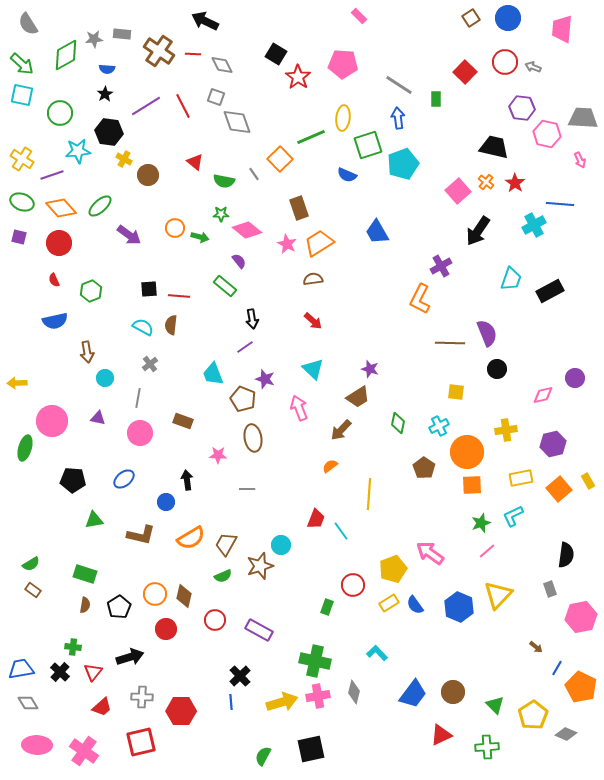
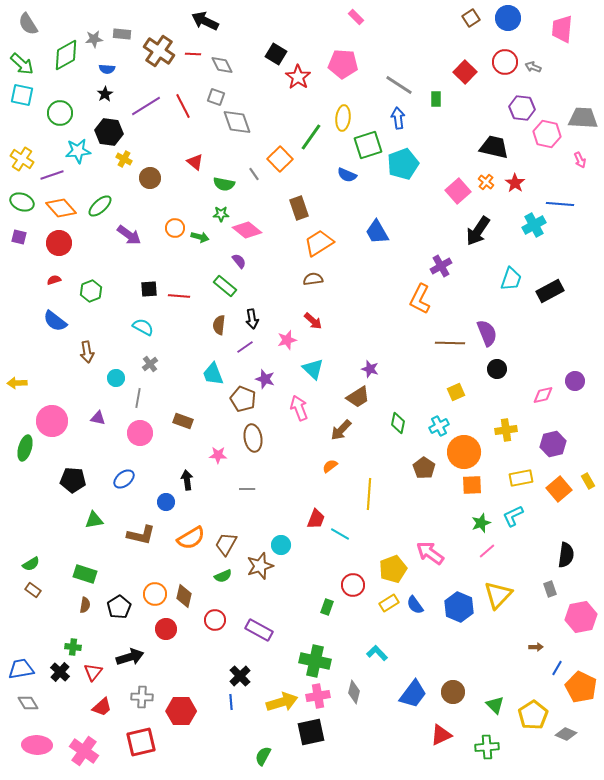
pink rectangle at (359, 16): moved 3 px left, 1 px down
green line at (311, 137): rotated 32 degrees counterclockwise
brown circle at (148, 175): moved 2 px right, 3 px down
green semicircle at (224, 181): moved 3 px down
pink star at (287, 244): moved 96 px down; rotated 30 degrees clockwise
red semicircle at (54, 280): rotated 96 degrees clockwise
blue semicircle at (55, 321): rotated 50 degrees clockwise
brown semicircle at (171, 325): moved 48 px right
cyan circle at (105, 378): moved 11 px right
purple circle at (575, 378): moved 3 px down
yellow square at (456, 392): rotated 30 degrees counterclockwise
orange circle at (467, 452): moved 3 px left
cyan line at (341, 531): moved 1 px left, 3 px down; rotated 24 degrees counterclockwise
brown arrow at (536, 647): rotated 40 degrees counterclockwise
black square at (311, 749): moved 17 px up
